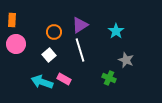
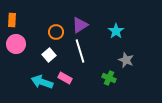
orange circle: moved 2 px right
white line: moved 1 px down
pink rectangle: moved 1 px right, 1 px up
